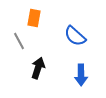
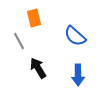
orange rectangle: rotated 24 degrees counterclockwise
black arrow: rotated 50 degrees counterclockwise
blue arrow: moved 3 px left
